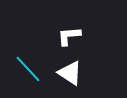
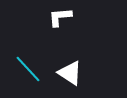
white L-shape: moved 9 px left, 19 px up
